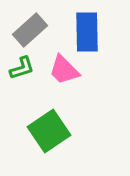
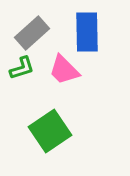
gray rectangle: moved 2 px right, 3 px down
green square: moved 1 px right
